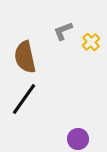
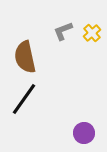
yellow cross: moved 1 px right, 9 px up
purple circle: moved 6 px right, 6 px up
